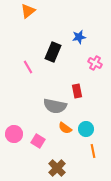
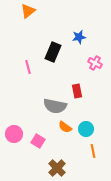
pink line: rotated 16 degrees clockwise
orange semicircle: moved 1 px up
